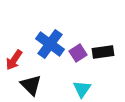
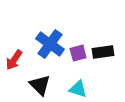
purple square: rotated 18 degrees clockwise
black triangle: moved 9 px right
cyan triangle: moved 4 px left; rotated 48 degrees counterclockwise
